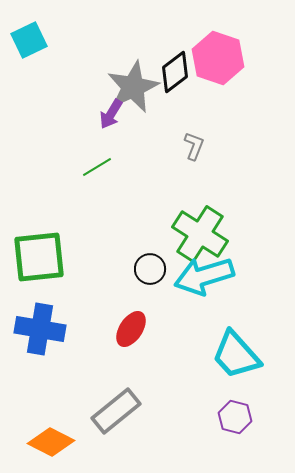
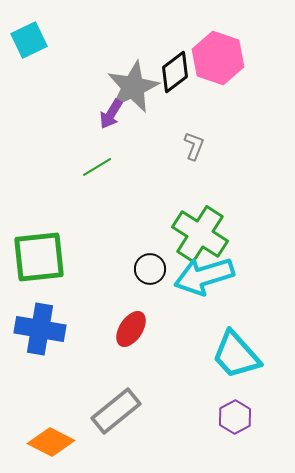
purple hexagon: rotated 16 degrees clockwise
